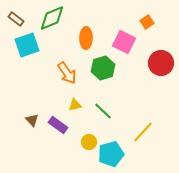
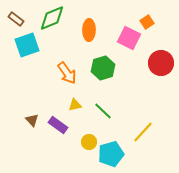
orange ellipse: moved 3 px right, 8 px up
pink square: moved 5 px right, 4 px up
